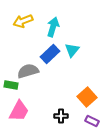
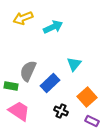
yellow arrow: moved 3 px up
cyan arrow: rotated 48 degrees clockwise
cyan triangle: moved 2 px right, 14 px down
blue rectangle: moved 29 px down
gray semicircle: rotated 50 degrees counterclockwise
green rectangle: moved 1 px down
pink trapezoid: rotated 85 degrees counterclockwise
black cross: moved 5 px up; rotated 24 degrees clockwise
